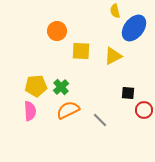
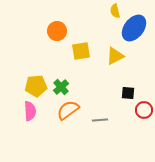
yellow square: rotated 12 degrees counterclockwise
yellow triangle: moved 2 px right
orange semicircle: rotated 10 degrees counterclockwise
gray line: rotated 49 degrees counterclockwise
